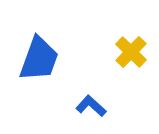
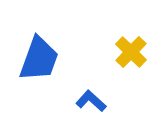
blue L-shape: moved 5 px up
